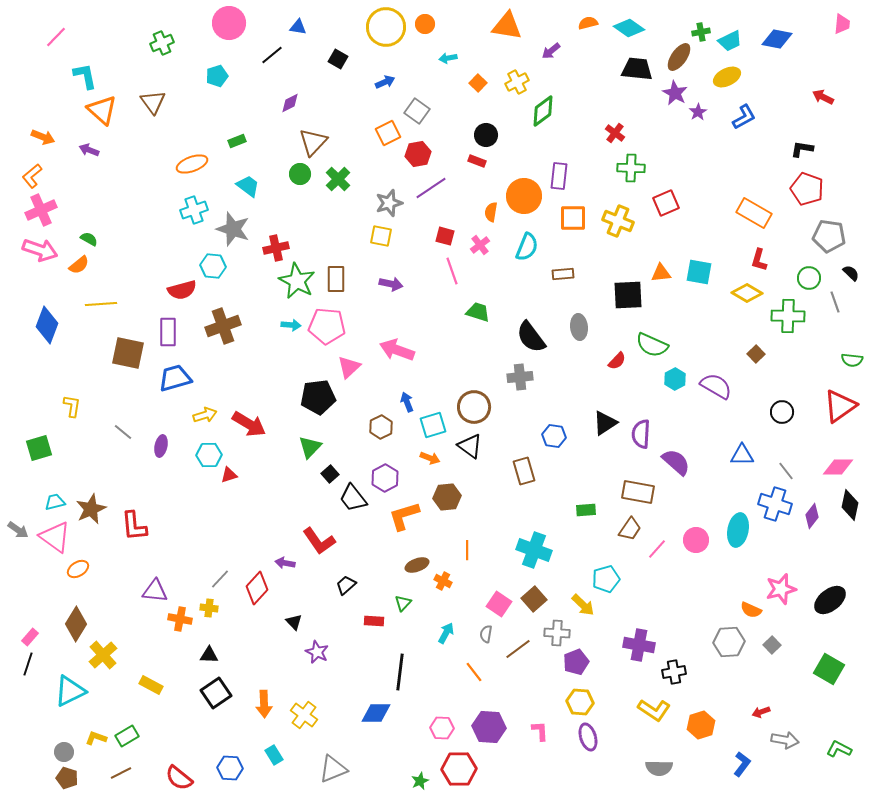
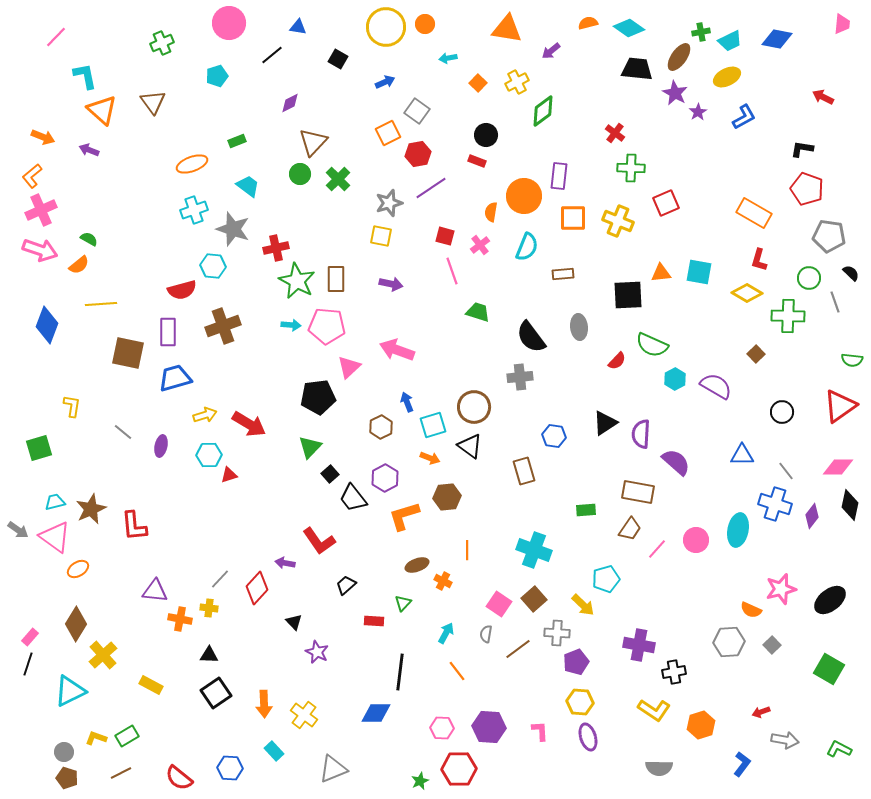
orange triangle at (507, 26): moved 3 px down
orange line at (474, 672): moved 17 px left, 1 px up
cyan rectangle at (274, 755): moved 4 px up; rotated 12 degrees counterclockwise
